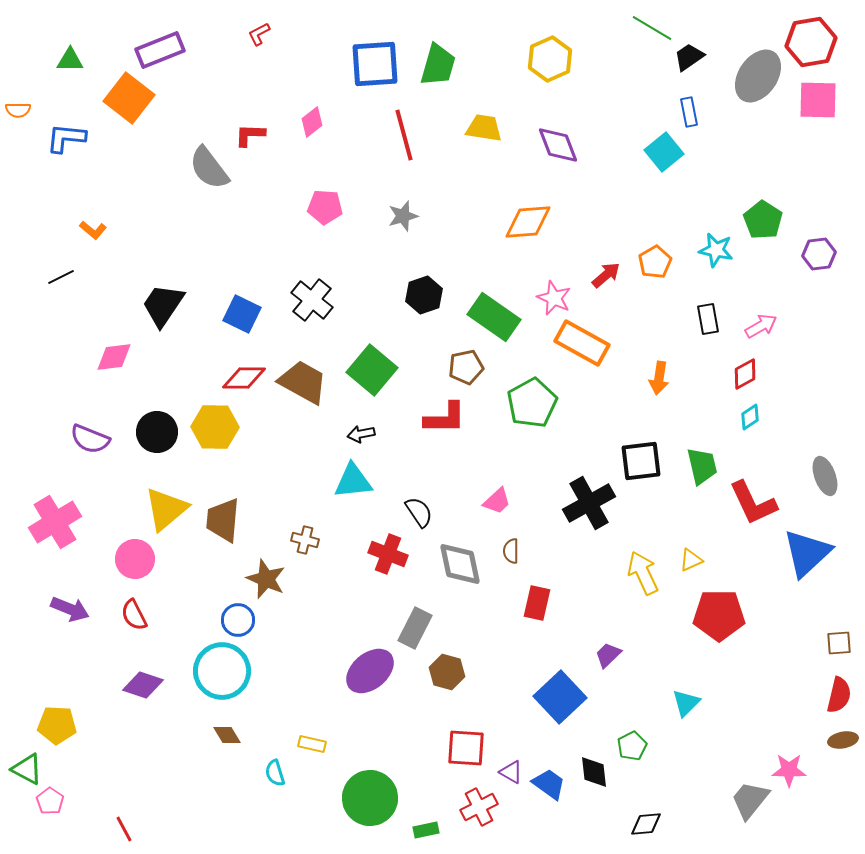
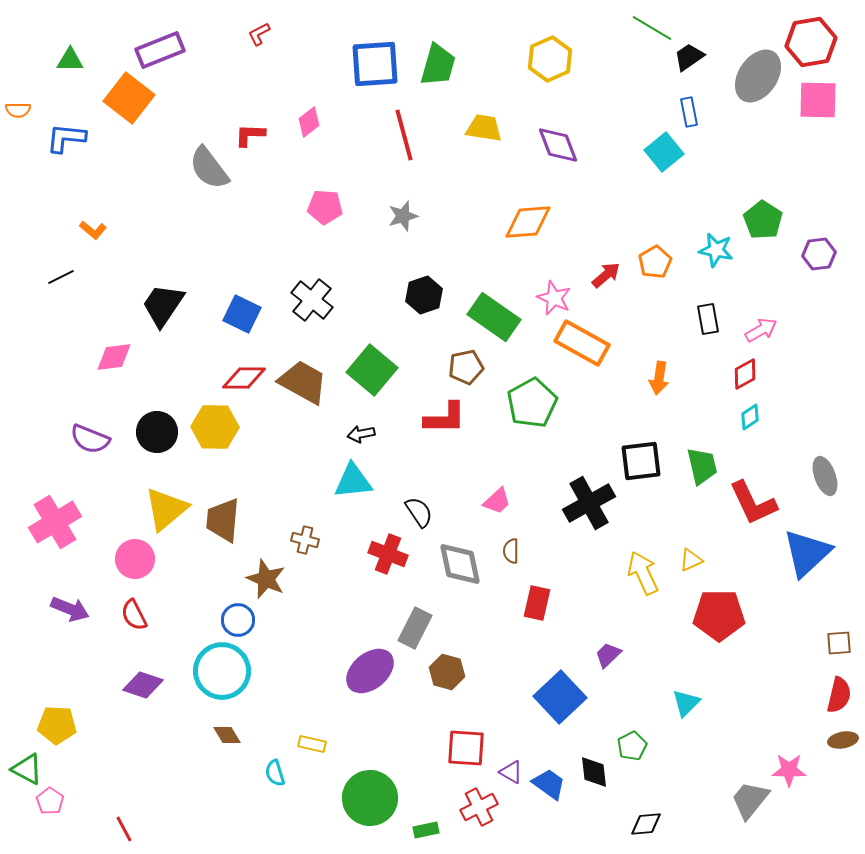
pink diamond at (312, 122): moved 3 px left
pink arrow at (761, 326): moved 4 px down
